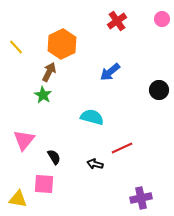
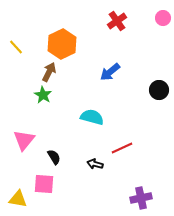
pink circle: moved 1 px right, 1 px up
